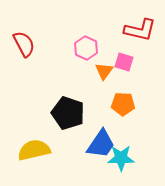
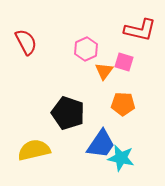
red semicircle: moved 2 px right, 2 px up
pink hexagon: moved 1 px down; rotated 10 degrees clockwise
cyan star: rotated 12 degrees clockwise
